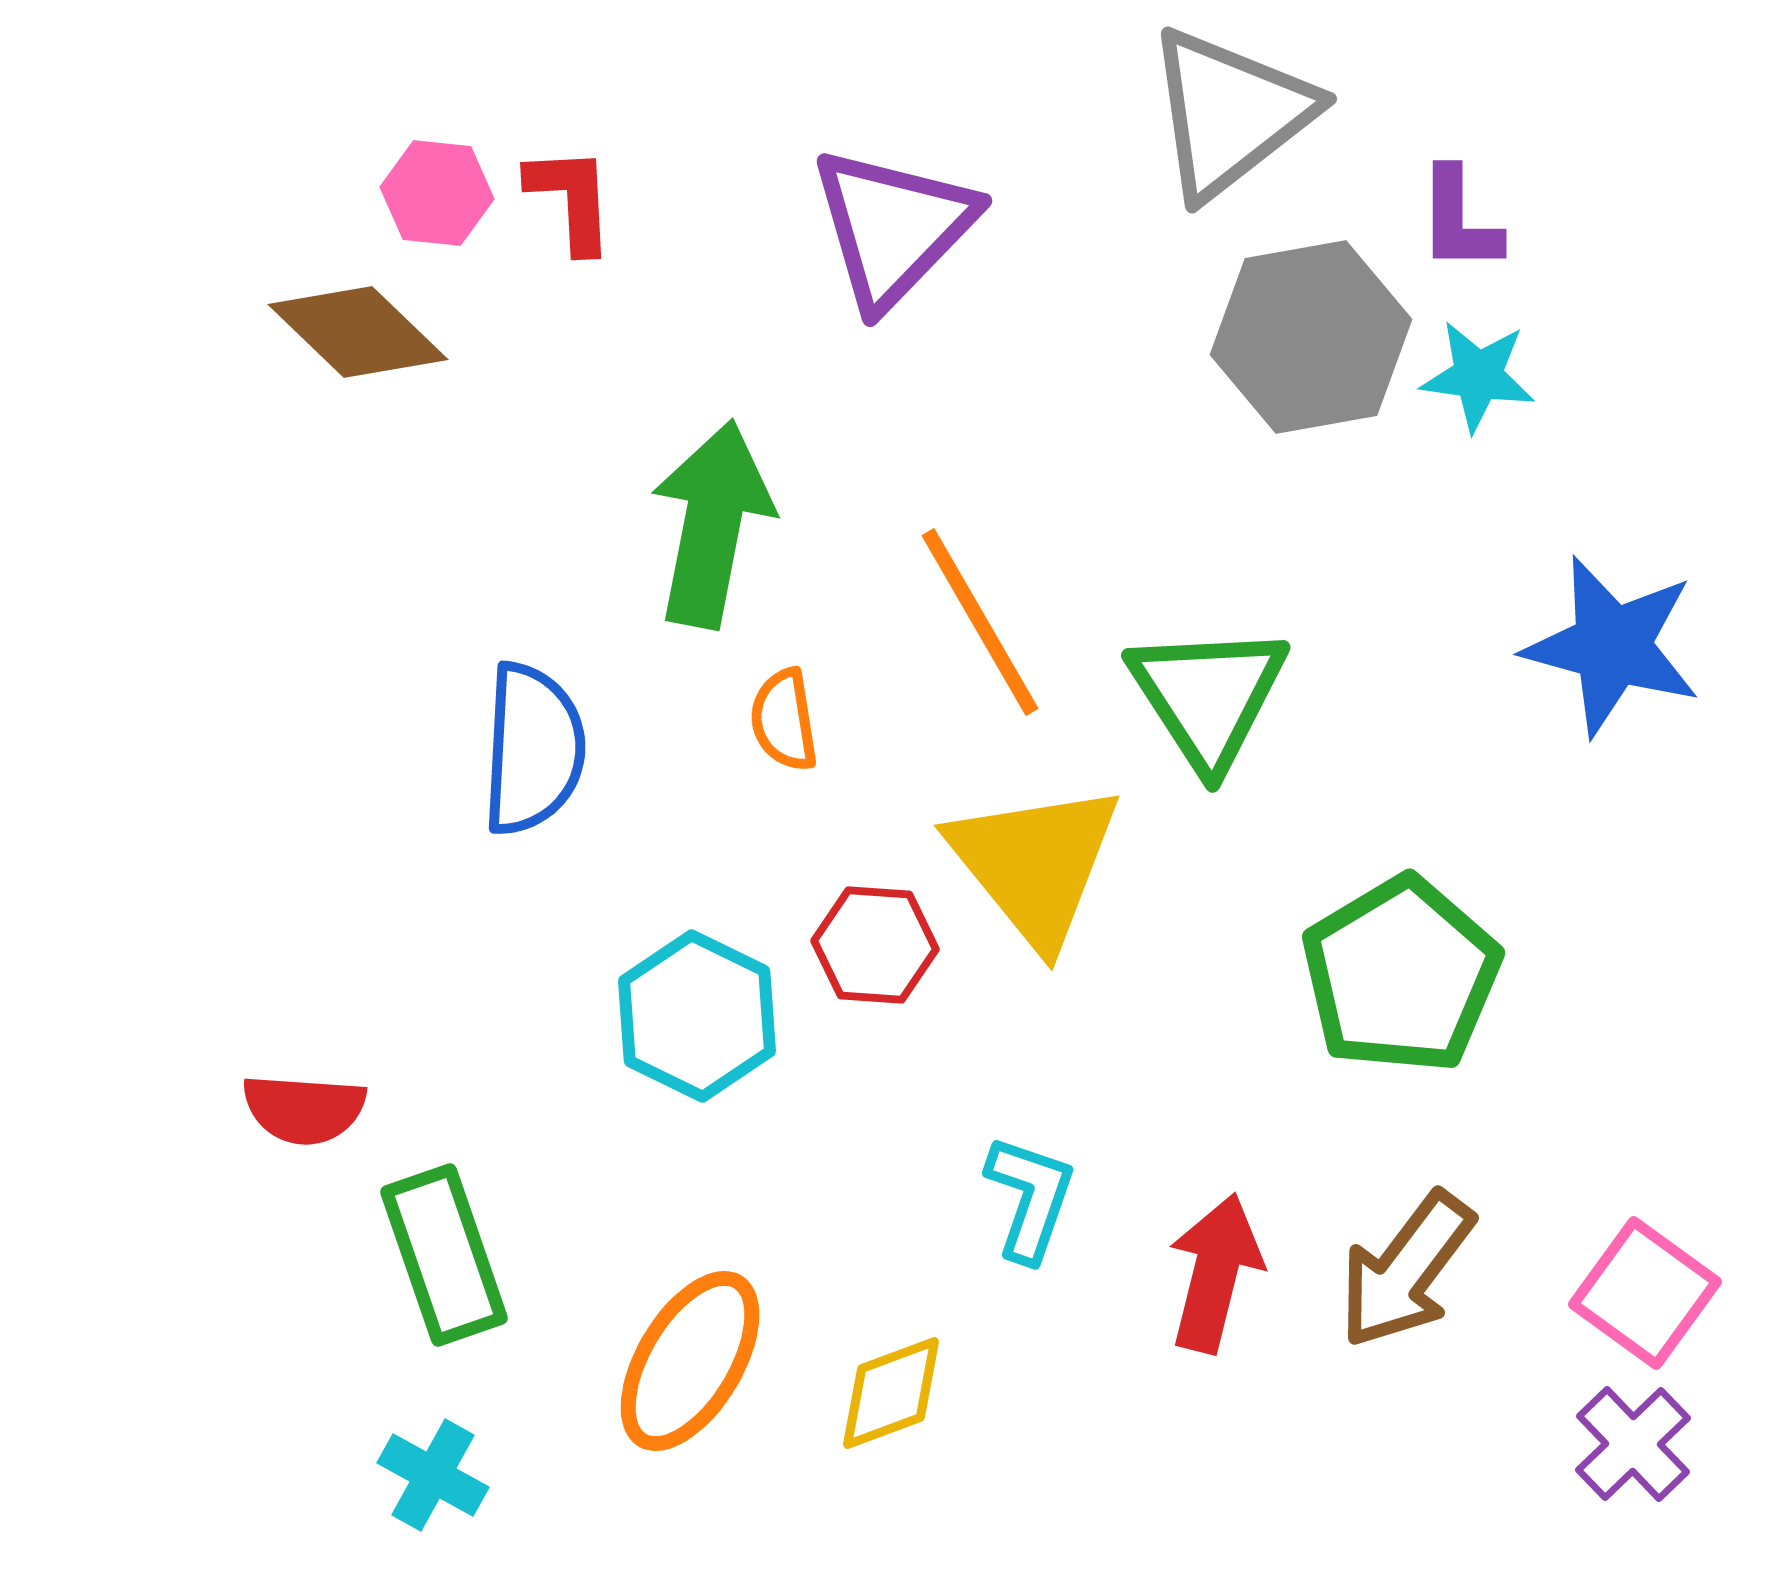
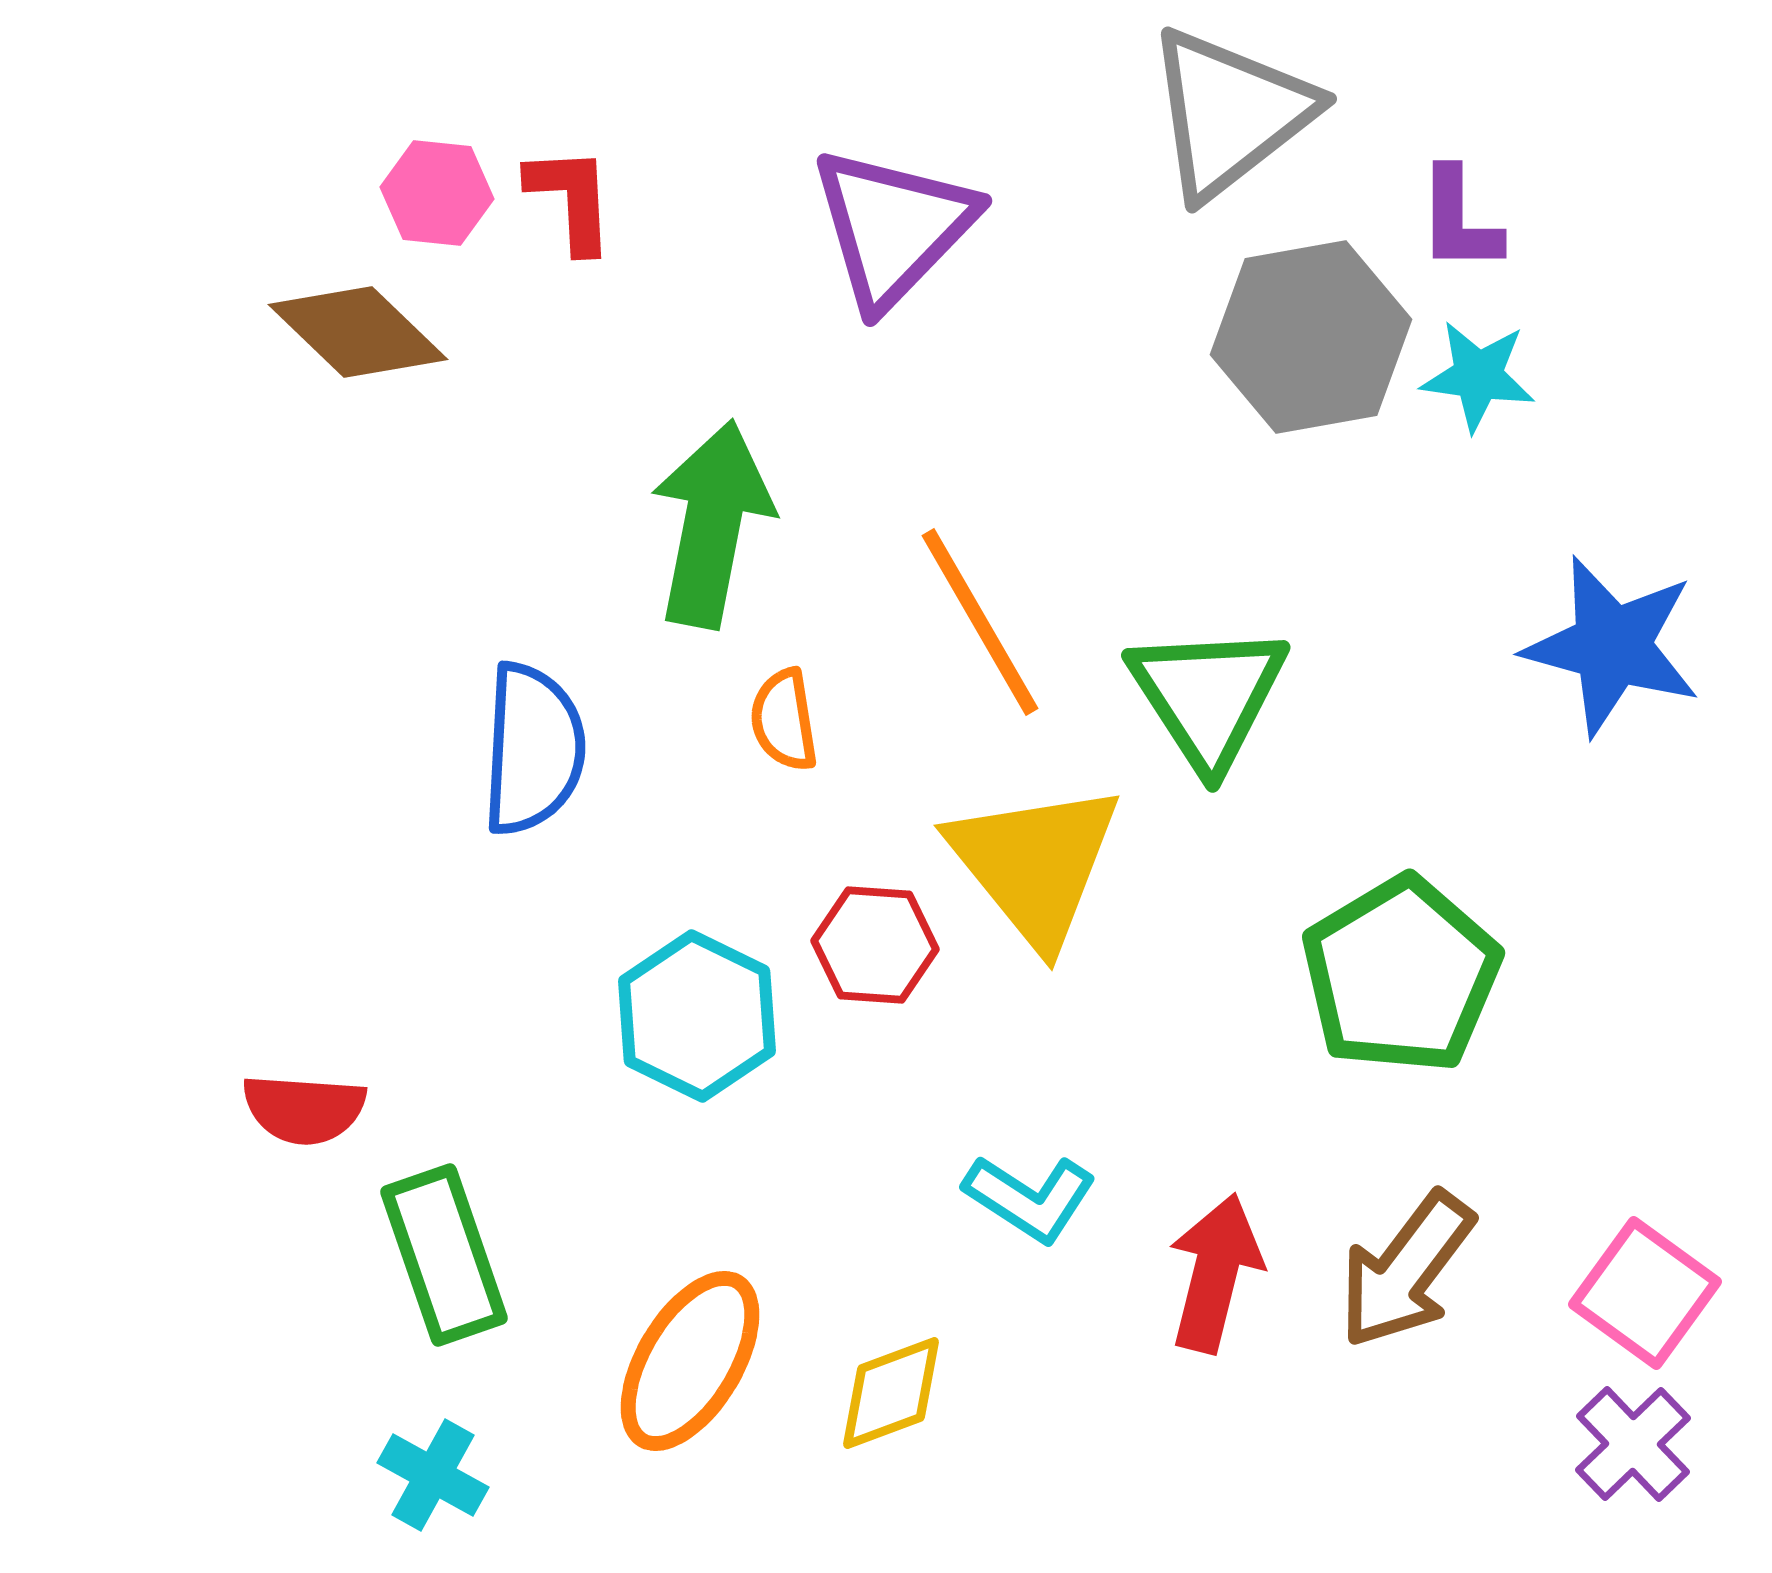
cyan L-shape: rotated 104 degrees clockwise
